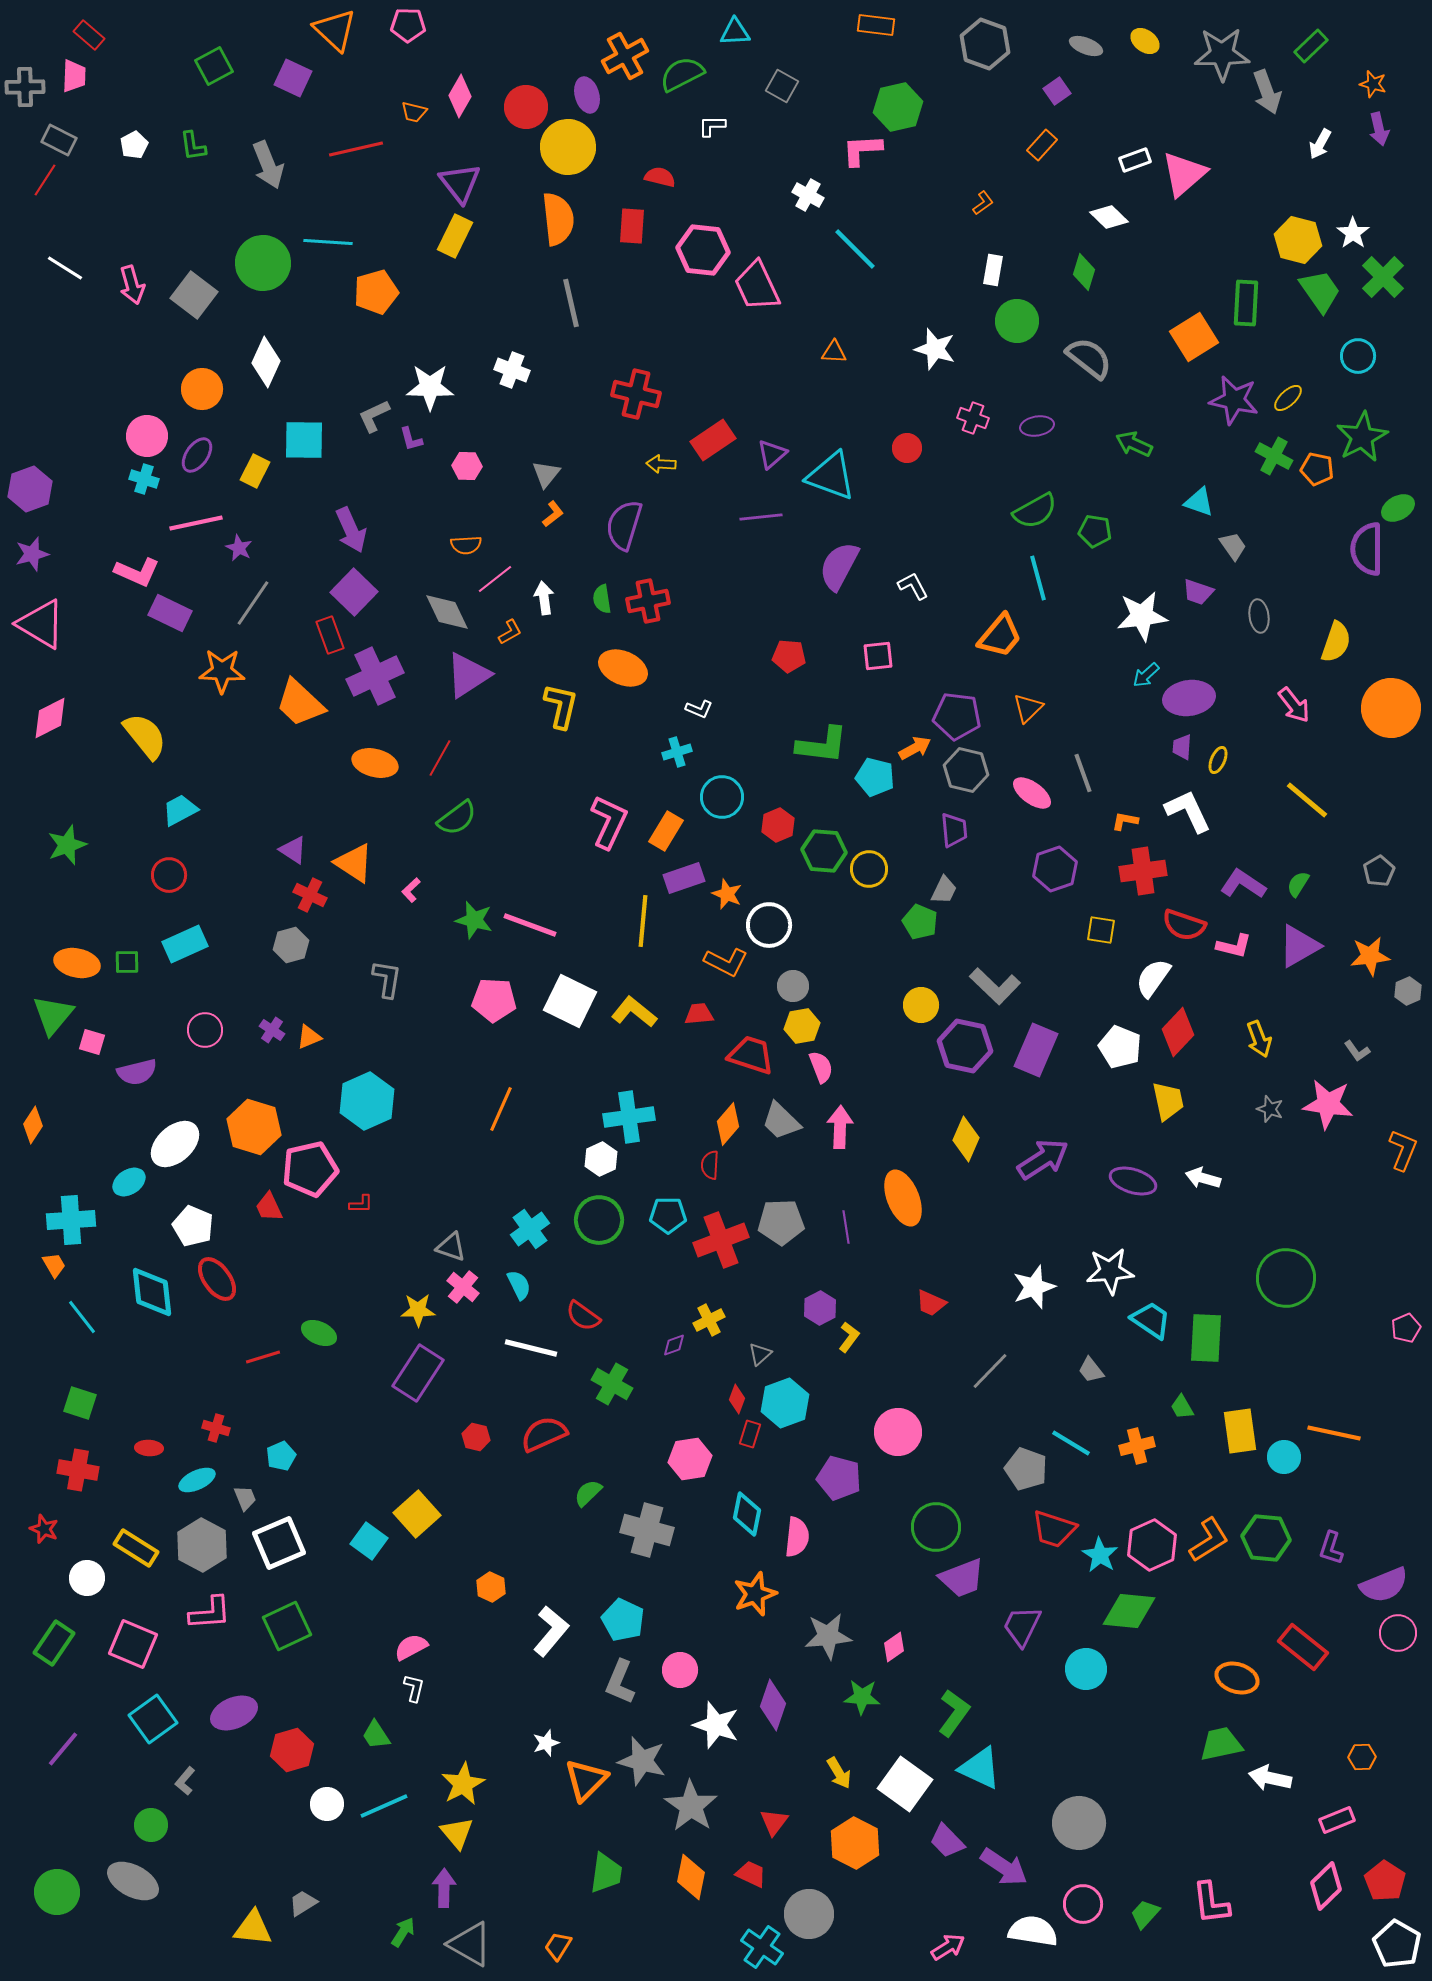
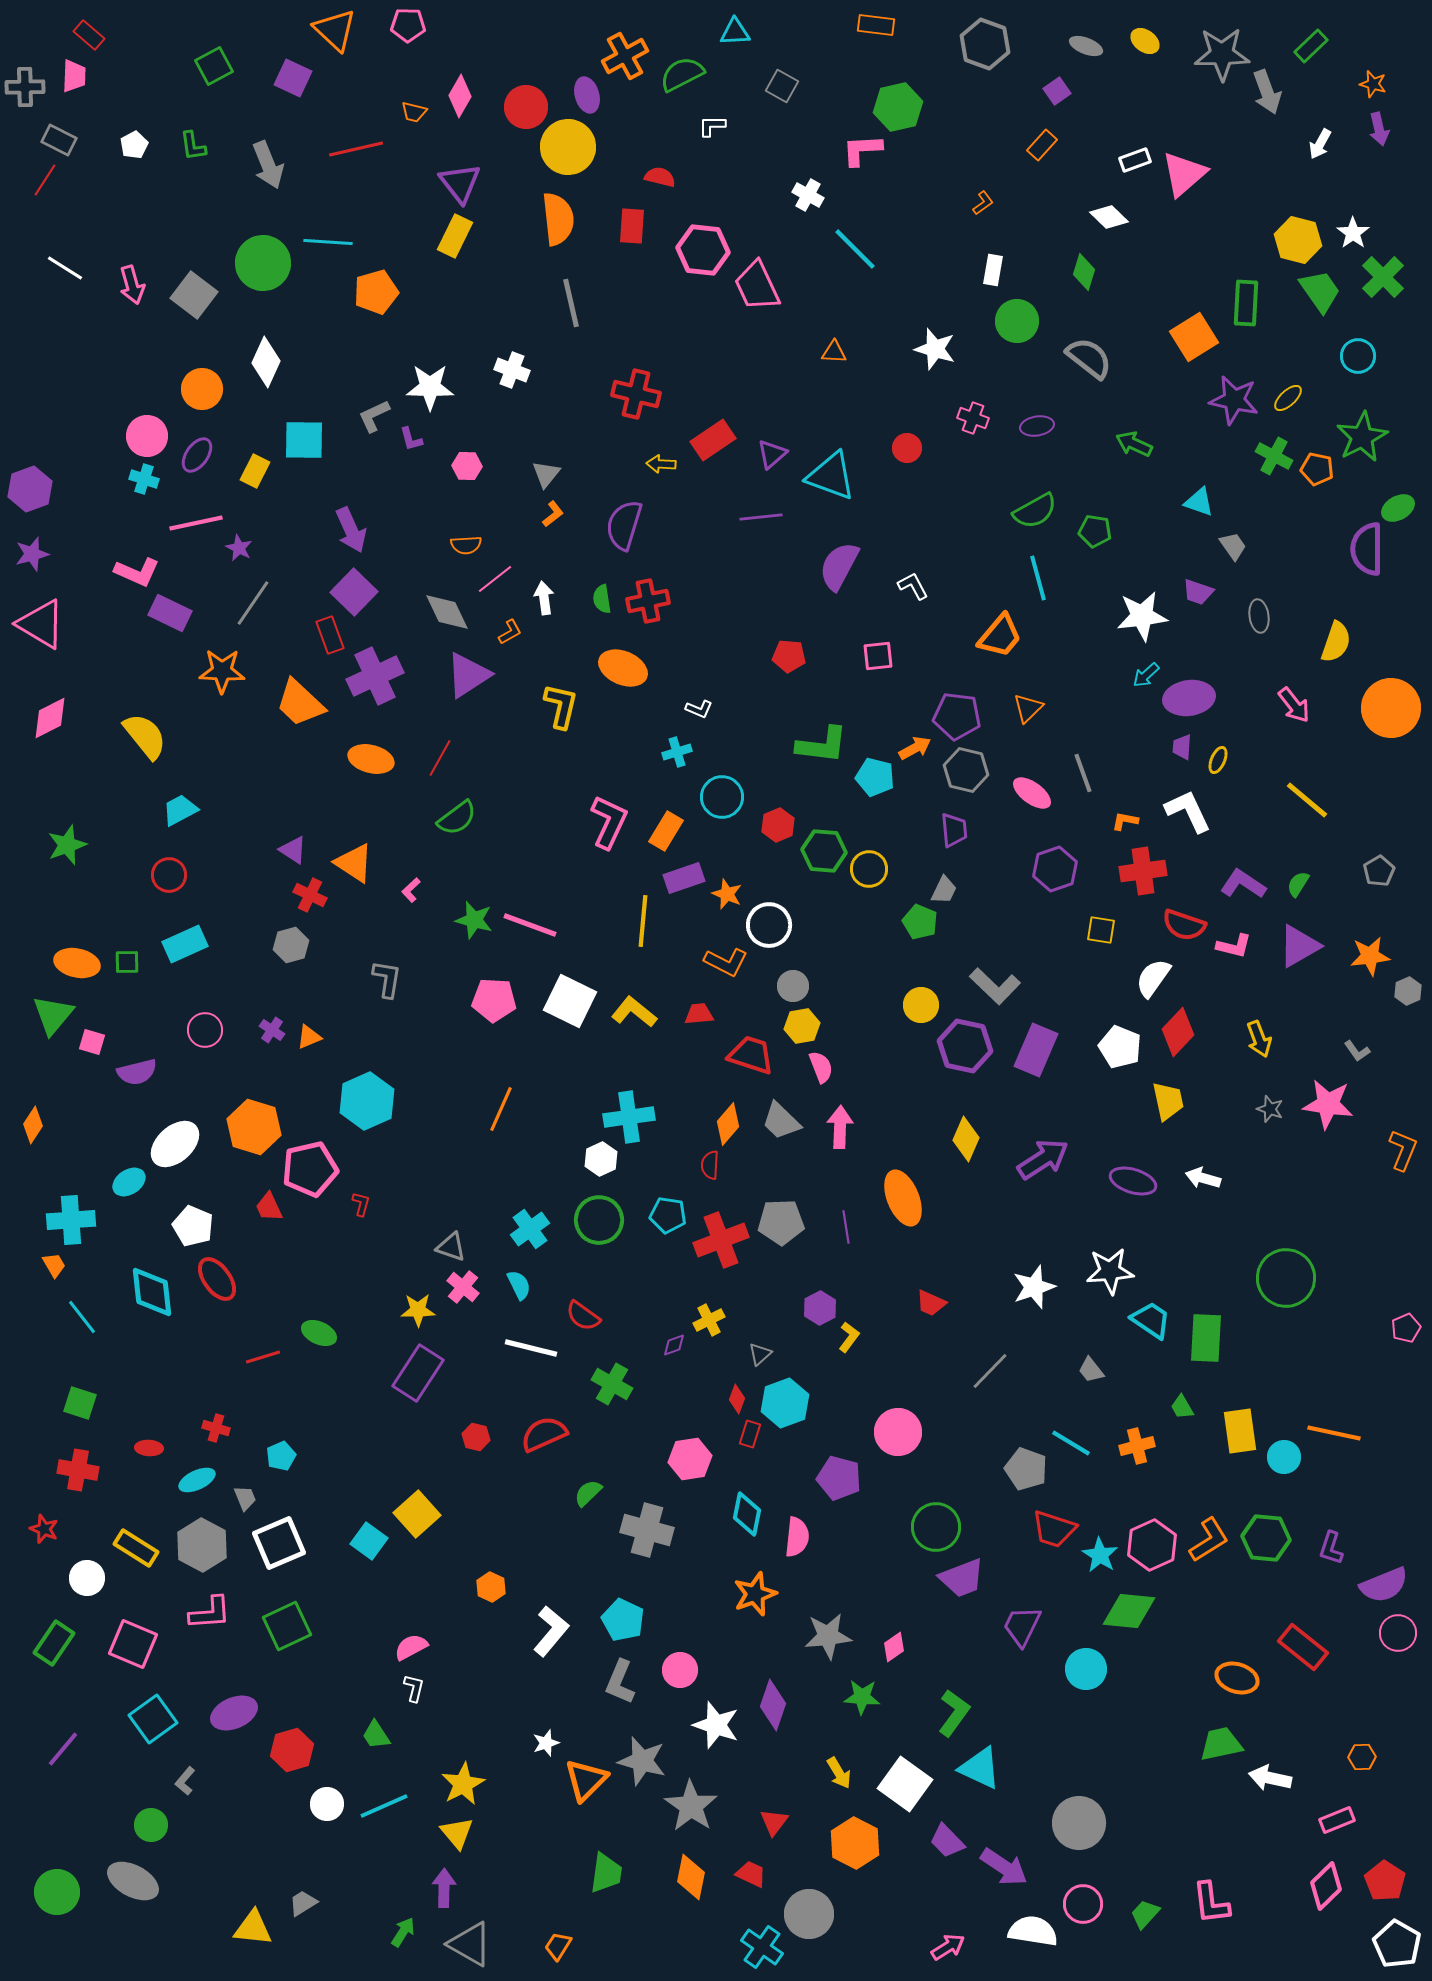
orange ellipse at (375, 763): moved 4 px left, 4 px up
red L-shape at (361, 1204): rotated 75 degrees counterclockwise
cyan pentagon at (668, 1215): rotated 9 degrees clockwise
